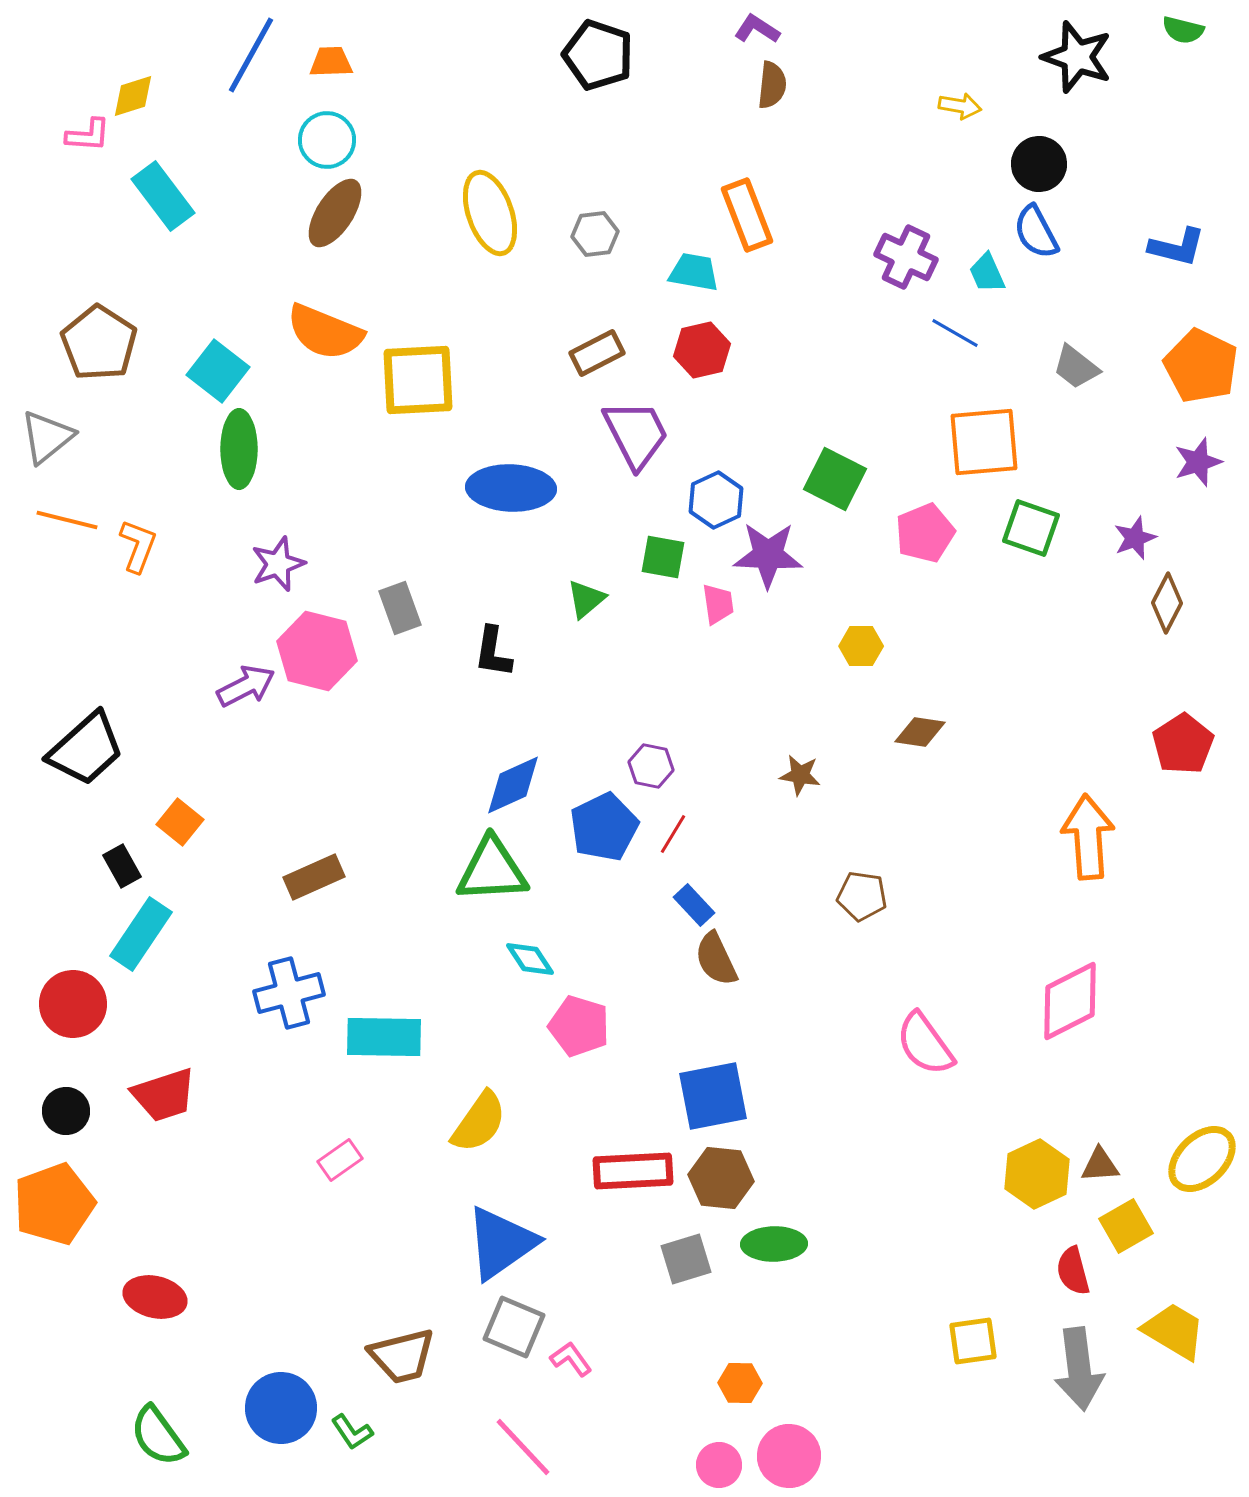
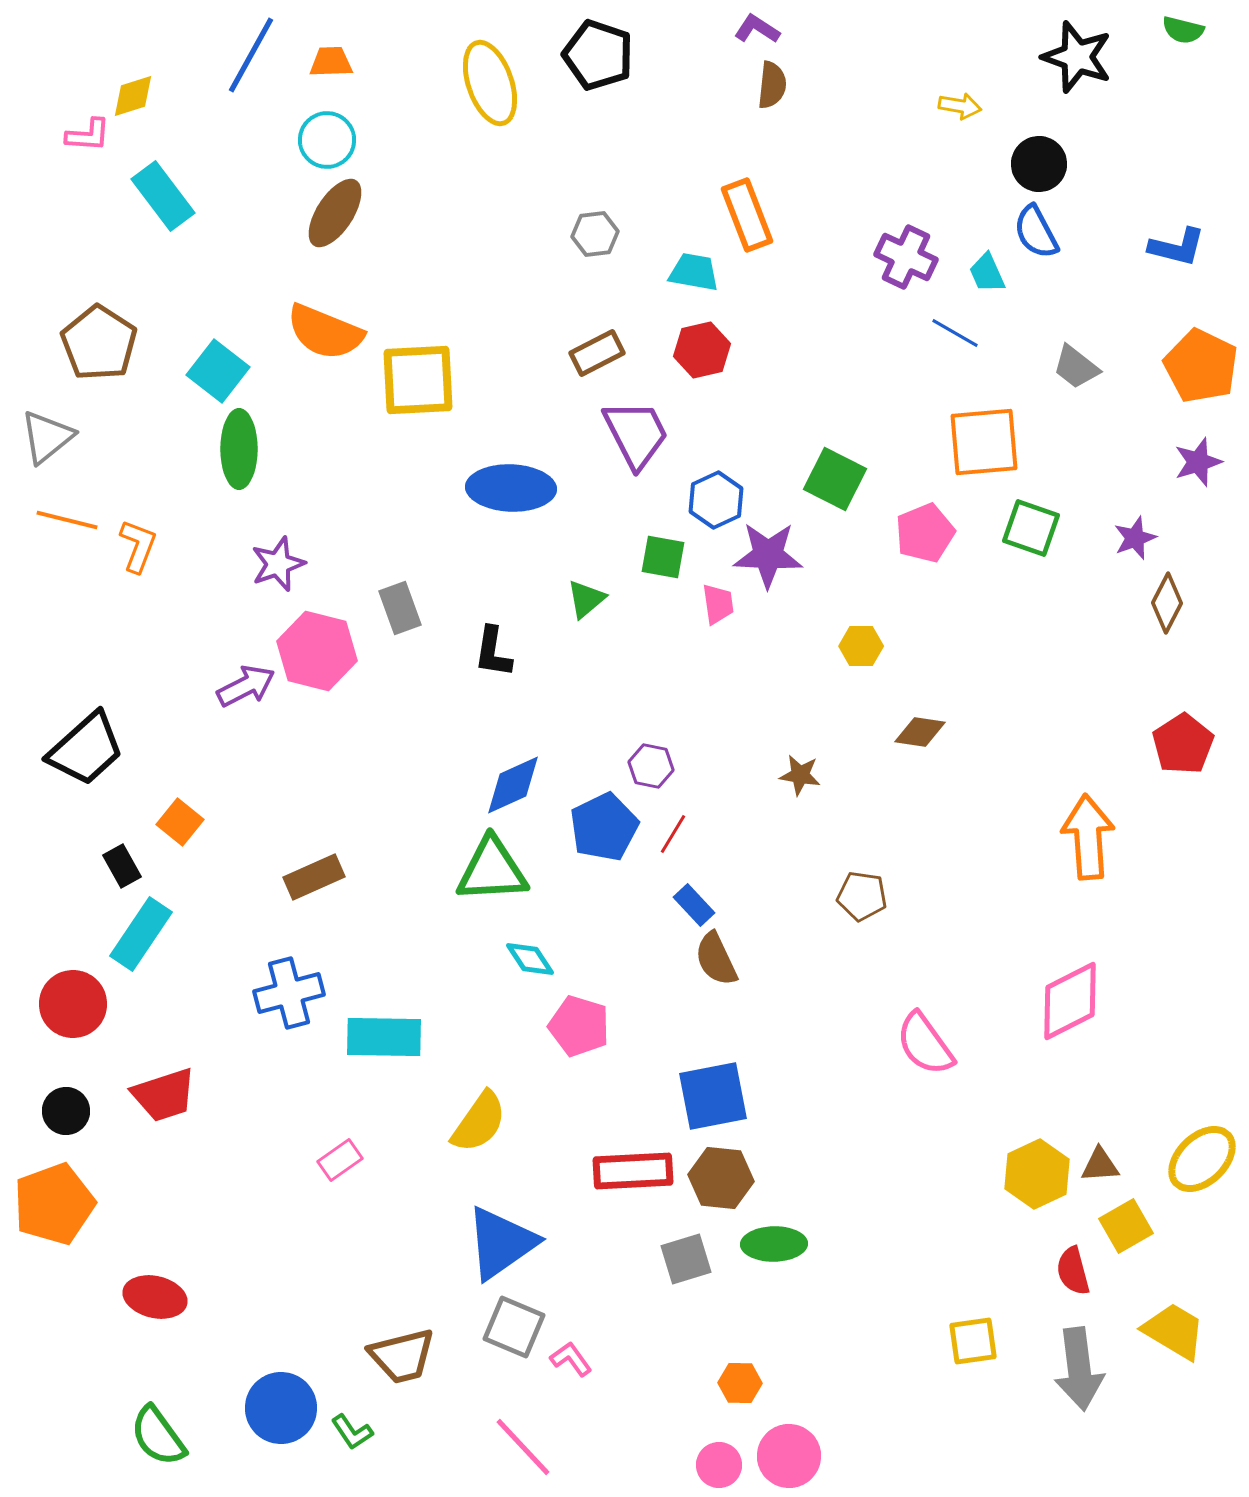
yellow ellipse at (490, 213): moved 130 px up
